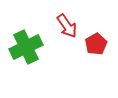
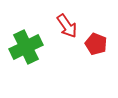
red pentagon: rotated 20 degrees counterclockwise
